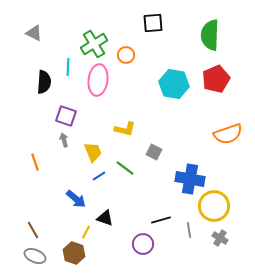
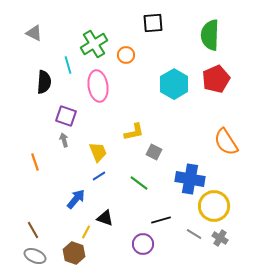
cyan line: moved 2 px up; rotated 18 degrees counterclockwise
pink ellipse: moved 6 px down; rotated 16 degrees counterclockwise
cyan hexagon: rotated 20 degrees clockwise
yellow L-shape: moved 9 px right, 3 px down; rotated 25 degrees counterclockwise
orange semicircle: moved 2 px left, 8 px down; rotated 76 degrees clockwise
yellow trapezoid: moved 5 px right
green line: moved 14 px right, 15 px down
blue arrow: rotated 90 degrees counterclockwise
gray line: moved 5 px right, 4 px down; rotated 49 degrees counterclockwise
